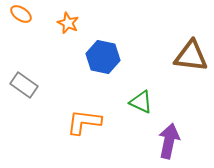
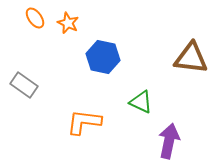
orange ellipse: moved 14 px right, 4 px down; rotated 20 degrees clockwise
brown triangle: moved 2 px down
